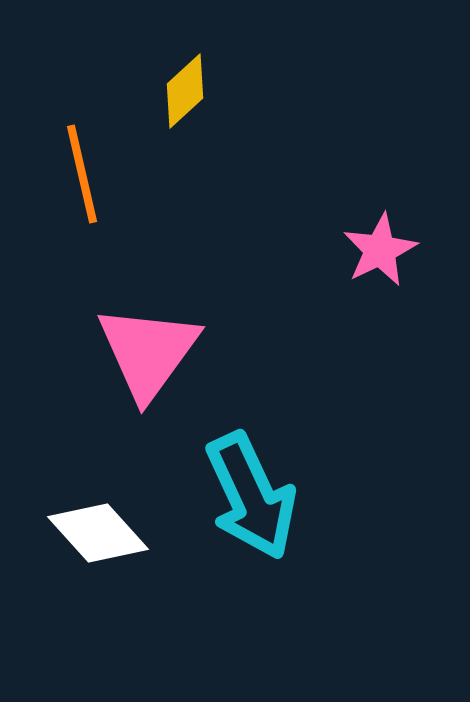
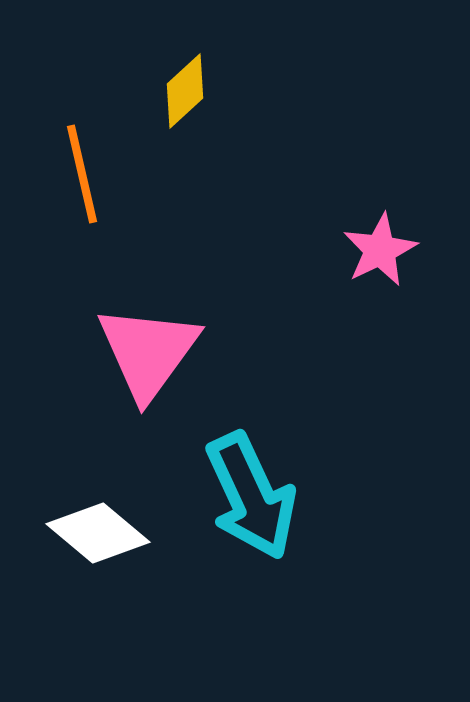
white diamond: rotated 8 degrees counterclockwise
